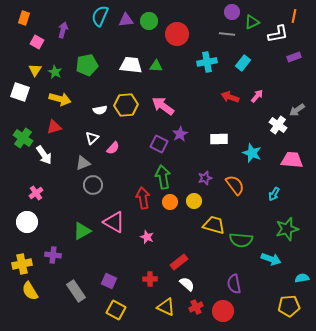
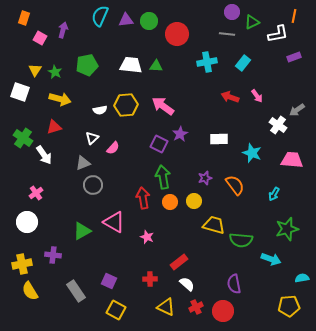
pink square at (37, 42): moved 3 px right, 4 px up
pink arrow at (257, 96): rotated 104 degrees clockwise
